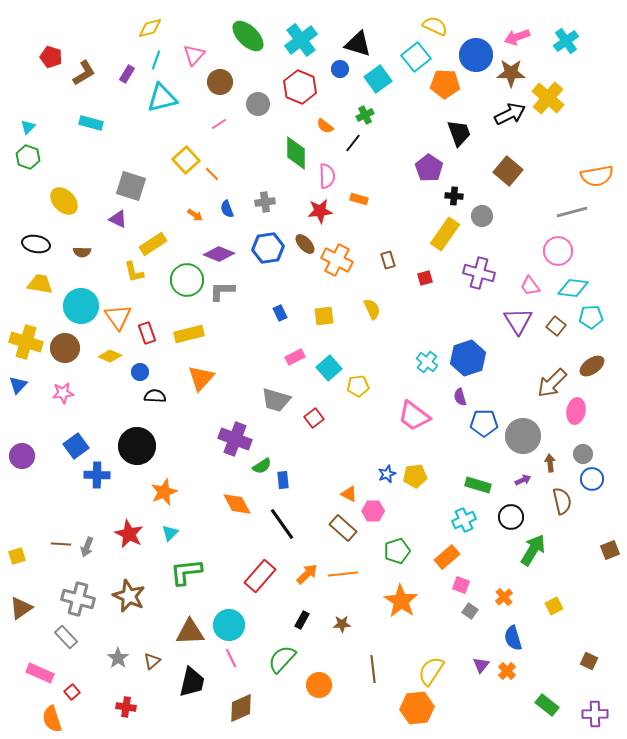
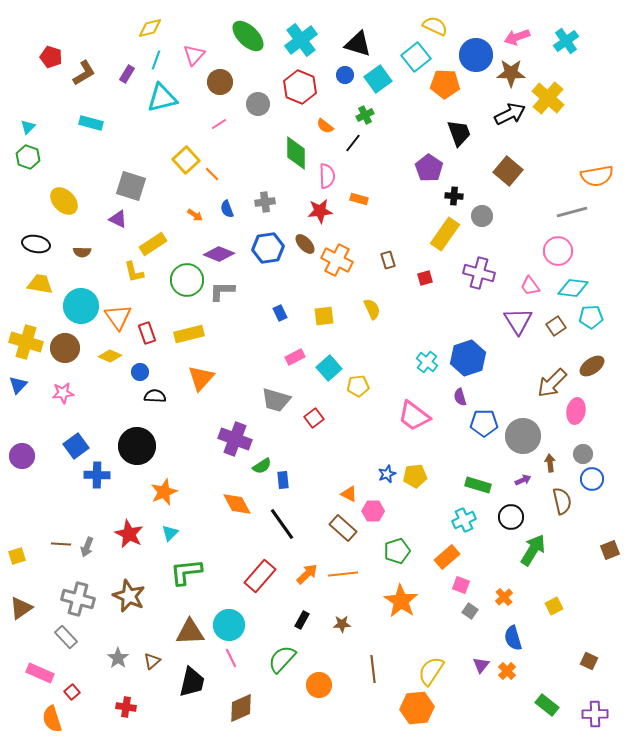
blue circle at (340, 69): moved 5 px right, 6 px down
brown square at (556, 326): rotated 18 degrees clockwise
